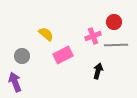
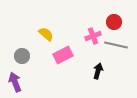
gray line: rotated 15 degrees clockwise
